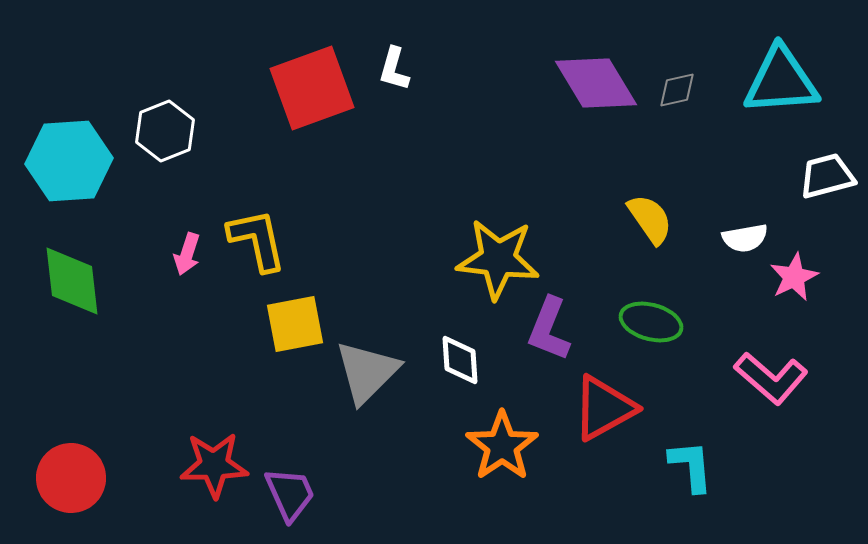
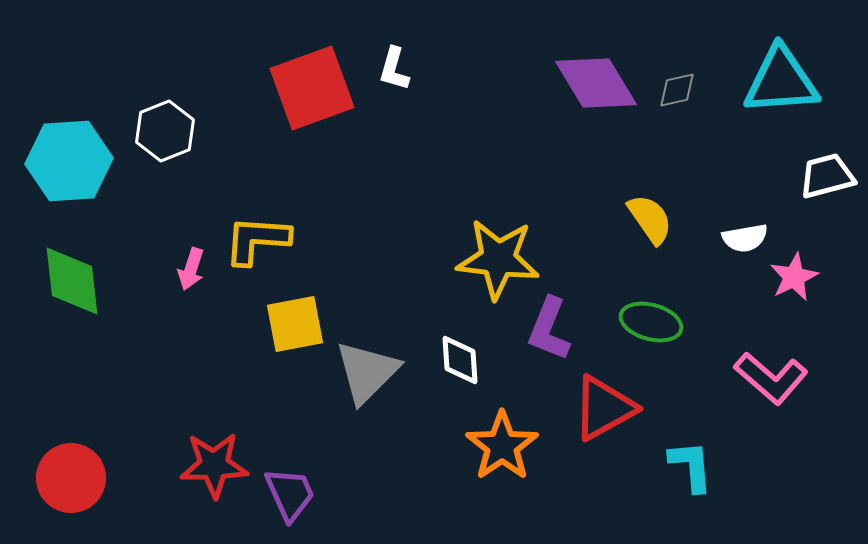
yellow L-shape: rotated 74 degrees counterclockwise
pink arrow: moved 4 px right, 15 px down
